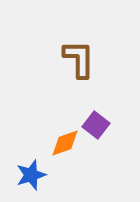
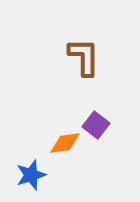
brown L-shape: moved 5 px right, 2 px up
orange diamond: rotated 12 degrees clockwise
